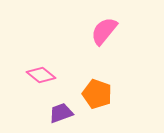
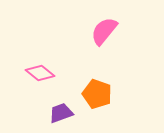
pink diamond: moved 1 px left, 2 px up
